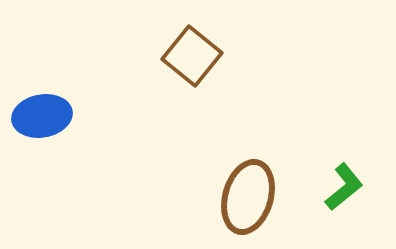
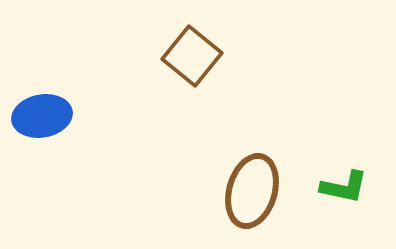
green L-shape: rotated 51 degrees clockwise
brown ellipse: moved 4 px right, 6 px up
